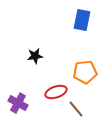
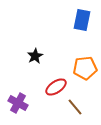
black star: rotated 21 degrees counterclockwise
orange pentagon: moved 4 px up
red ellipse: moved 5 px up; rotated 15 degrees counterclockwise
brown line: moved 1 px left, 2 px up
